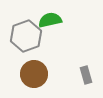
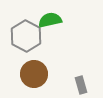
gray hexagon: rotated 12 degrees counterclockwise
gray rectangle: moved 5 px left, 10 px down
